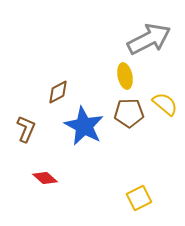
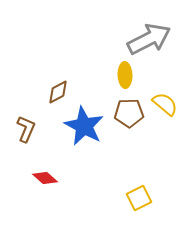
yellow ellipse: moved 1 px up; rotated 10 degrees clockwise
